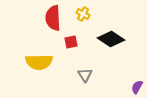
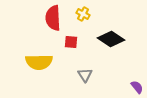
red square: rotated 16 degrees clockwise
purple semicircle: rotated 112 degrees clockwise
